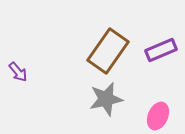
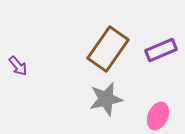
brown rectangle: moved 2 px up
purple arrow: moved 6 px up
